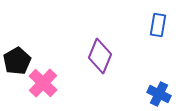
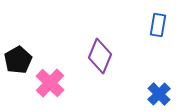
black pentagon: moved 1 px right, 1 px up
pink cross: moved 7 px right
blue cross: rotated 20 degrees clockwise
